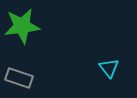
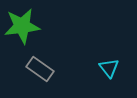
gray rectangle: moved 21 px right, 9 px up; rotated 16 degrees clockwise
